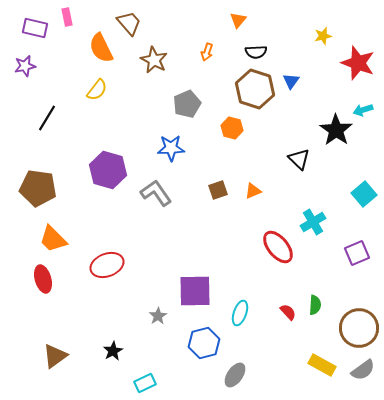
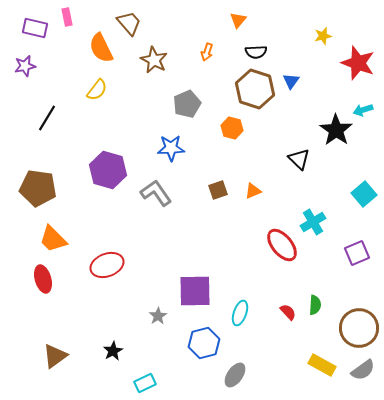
red ellipse at (278, 247): moved 4 px right, 2 px up
